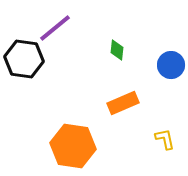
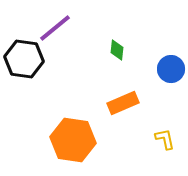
blue circle: moved 4 px down
orange hexagon: moved 6 px up
